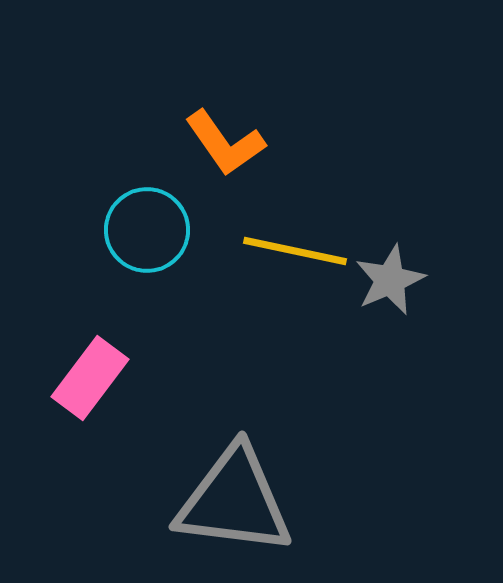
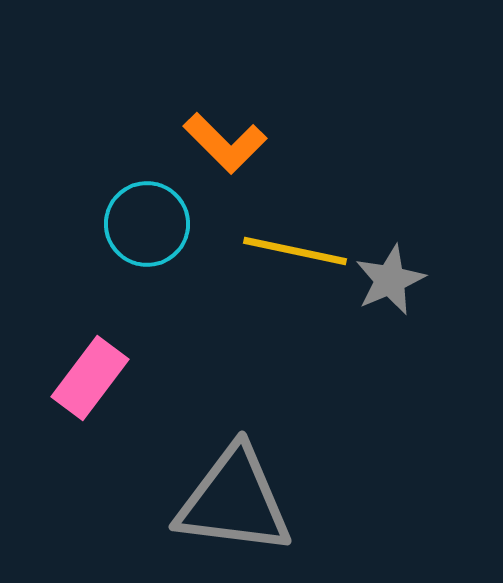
orange L-shape: rotated 10 degrees counterclockwise
cyan circle: moved 6 px up
